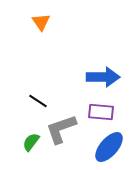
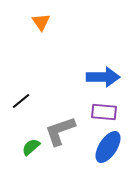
black line: moved 17 px left; rotated 72 degrees counterclockwise
purple rectangle: moved 3 px right
gray L-shape: moved 1 px left, 2 px down
green semicircle: moved 5 px down; rotated 12 degrees clockwise
blue ellipse: moved 1 px left; rotated 8 degrees counterclockwise
